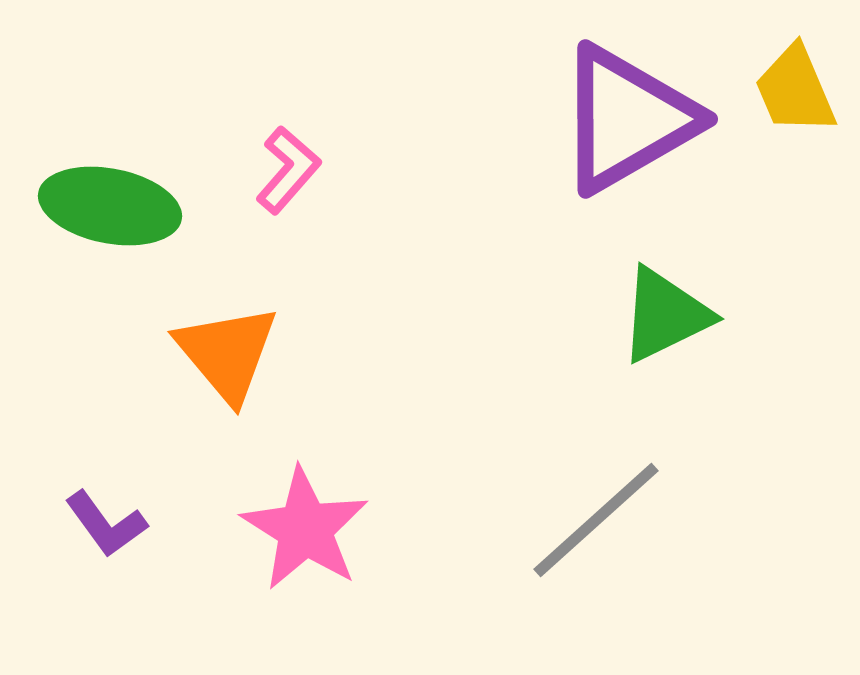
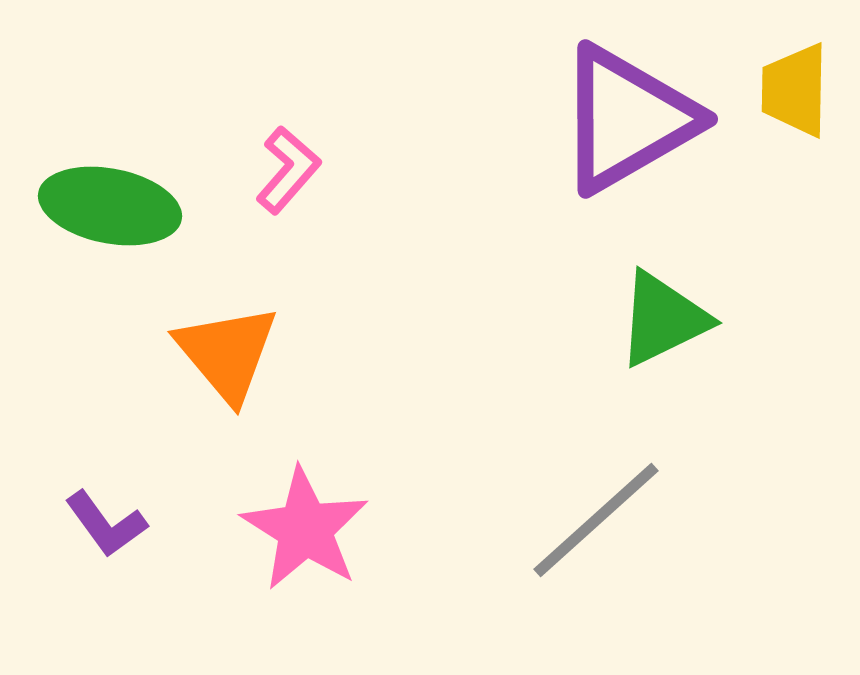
yellow trapezoid: rotated 24 degrees clockwise
green triangle: moved 2 px left, 4 px down
